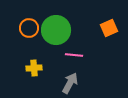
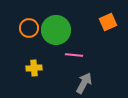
orange square: moved 1 px left, 6 px up
gray arrow: moved 14 px right
